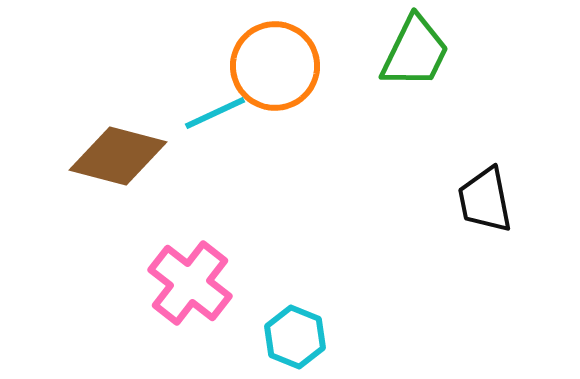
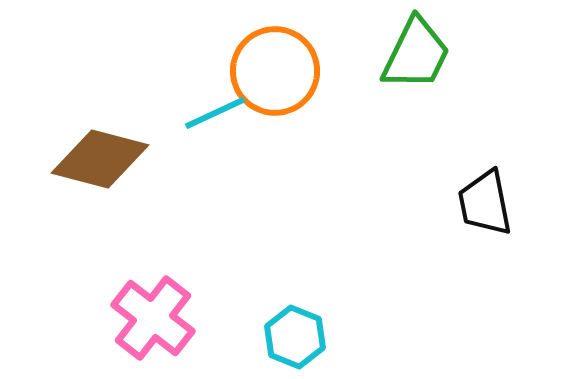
green trapezoid: moved 1 px right, 2 px down
orange circle: moved 5 px down
brown diamond: moved 18 px left, 3 px down
black trapezoid: moved 3 px down
pink cross: moved 37 px left, 35 px down
